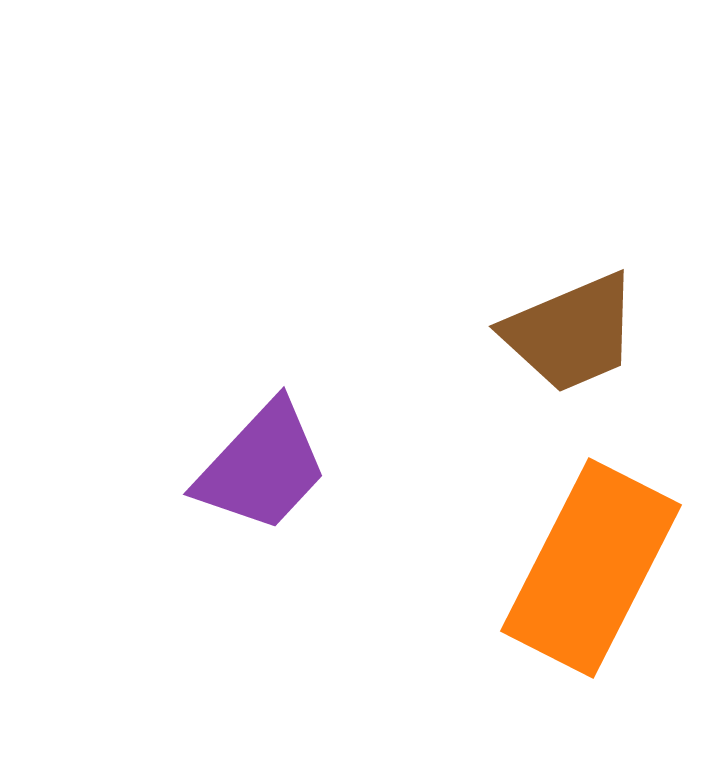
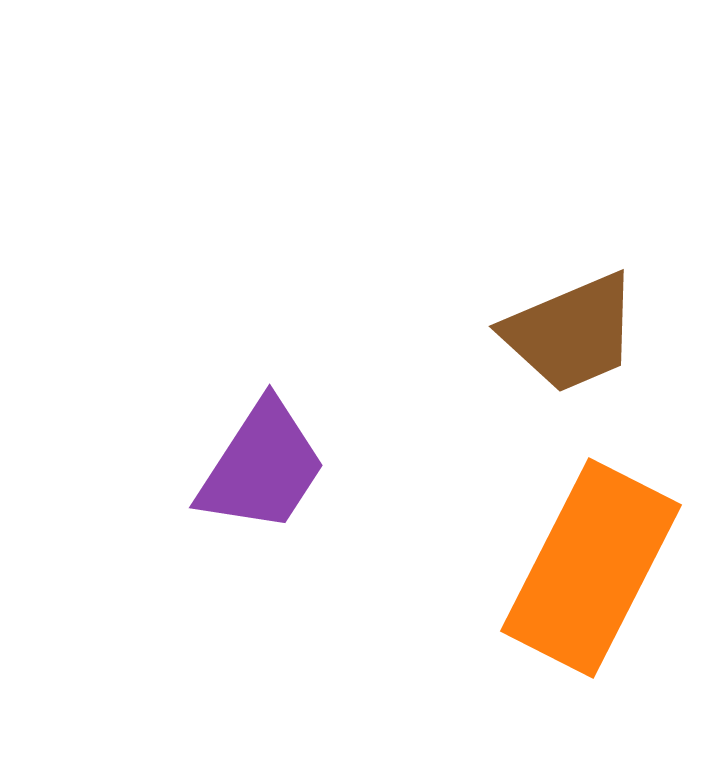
purple trapezoid: rotated 10 degrees counterclockwise
